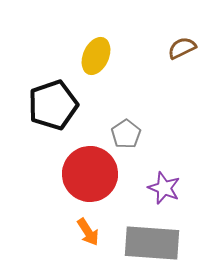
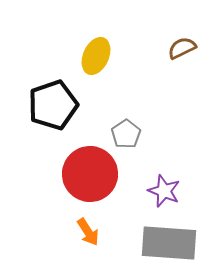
purple star: moved 3 px down
gray rectangle: moved 17 px right
